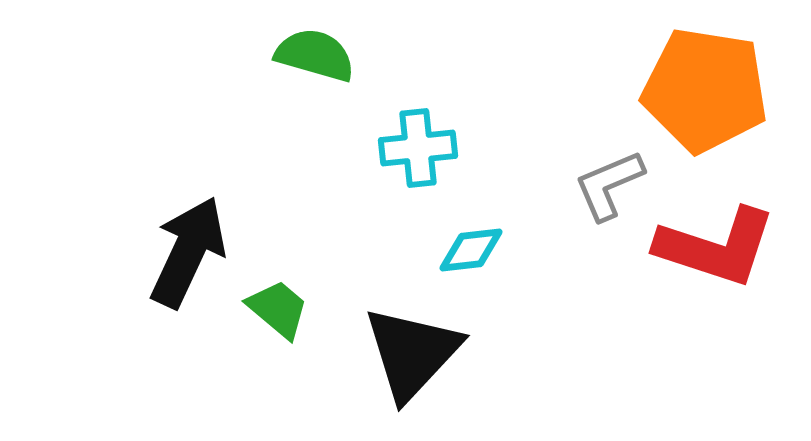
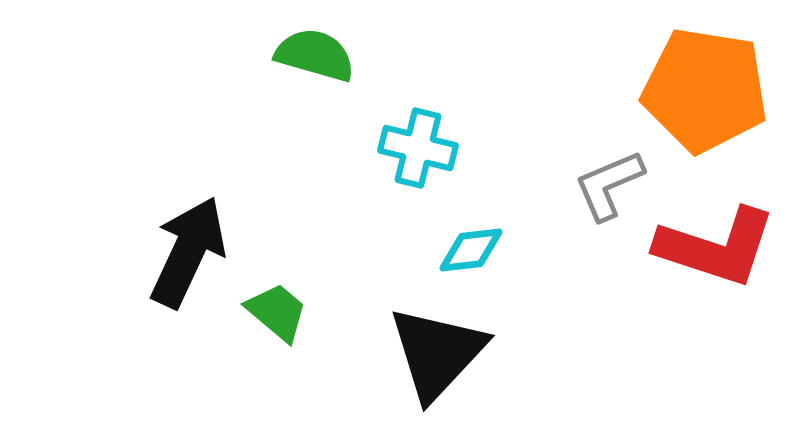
cyan cross: rotated 20 degrees clockwise
green trapezoid: moved 1 px left, 3 px down
black triangle: moved 25 px right
